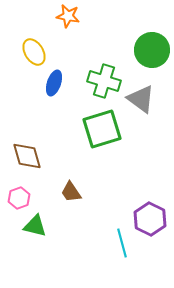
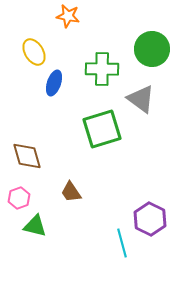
green circle: moved 1 px up
green cross: moved 2 px left, 12 px up; rotated 16 degrees counterclockwise
